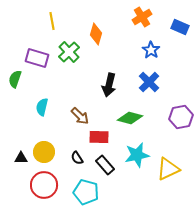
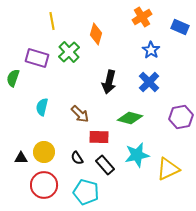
green semicircle: moved 2 px left, 1 px up
black arrow: moved 3 px up
brown arrow: moved 2 px up
